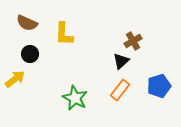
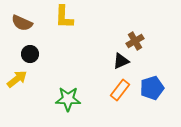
brown semicircle: moved 5 px left
yellow L-shape: moved 17 px up
brown cross: moved 2 px right
black triangle: rotated 18 degrees clockwise
yellow arrow: moved 2 px right
blue pentagon: moved 7 px left, 2 px down
green star: moved 7 px left, 1 px down; rotated 25 degrees counterclockwise
